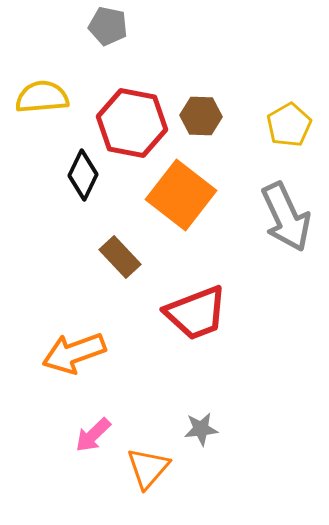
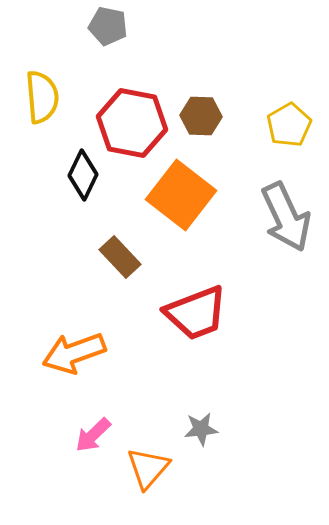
yellow semicircle: rotated 90 degrees clockwise
